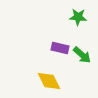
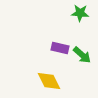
green star: moved 2 px right, 4 px up
